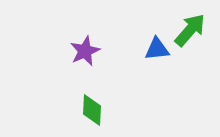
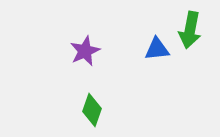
green arrow: rotated 150 degrees clockwise
green diamond: rotated 16 degrees clockwise
